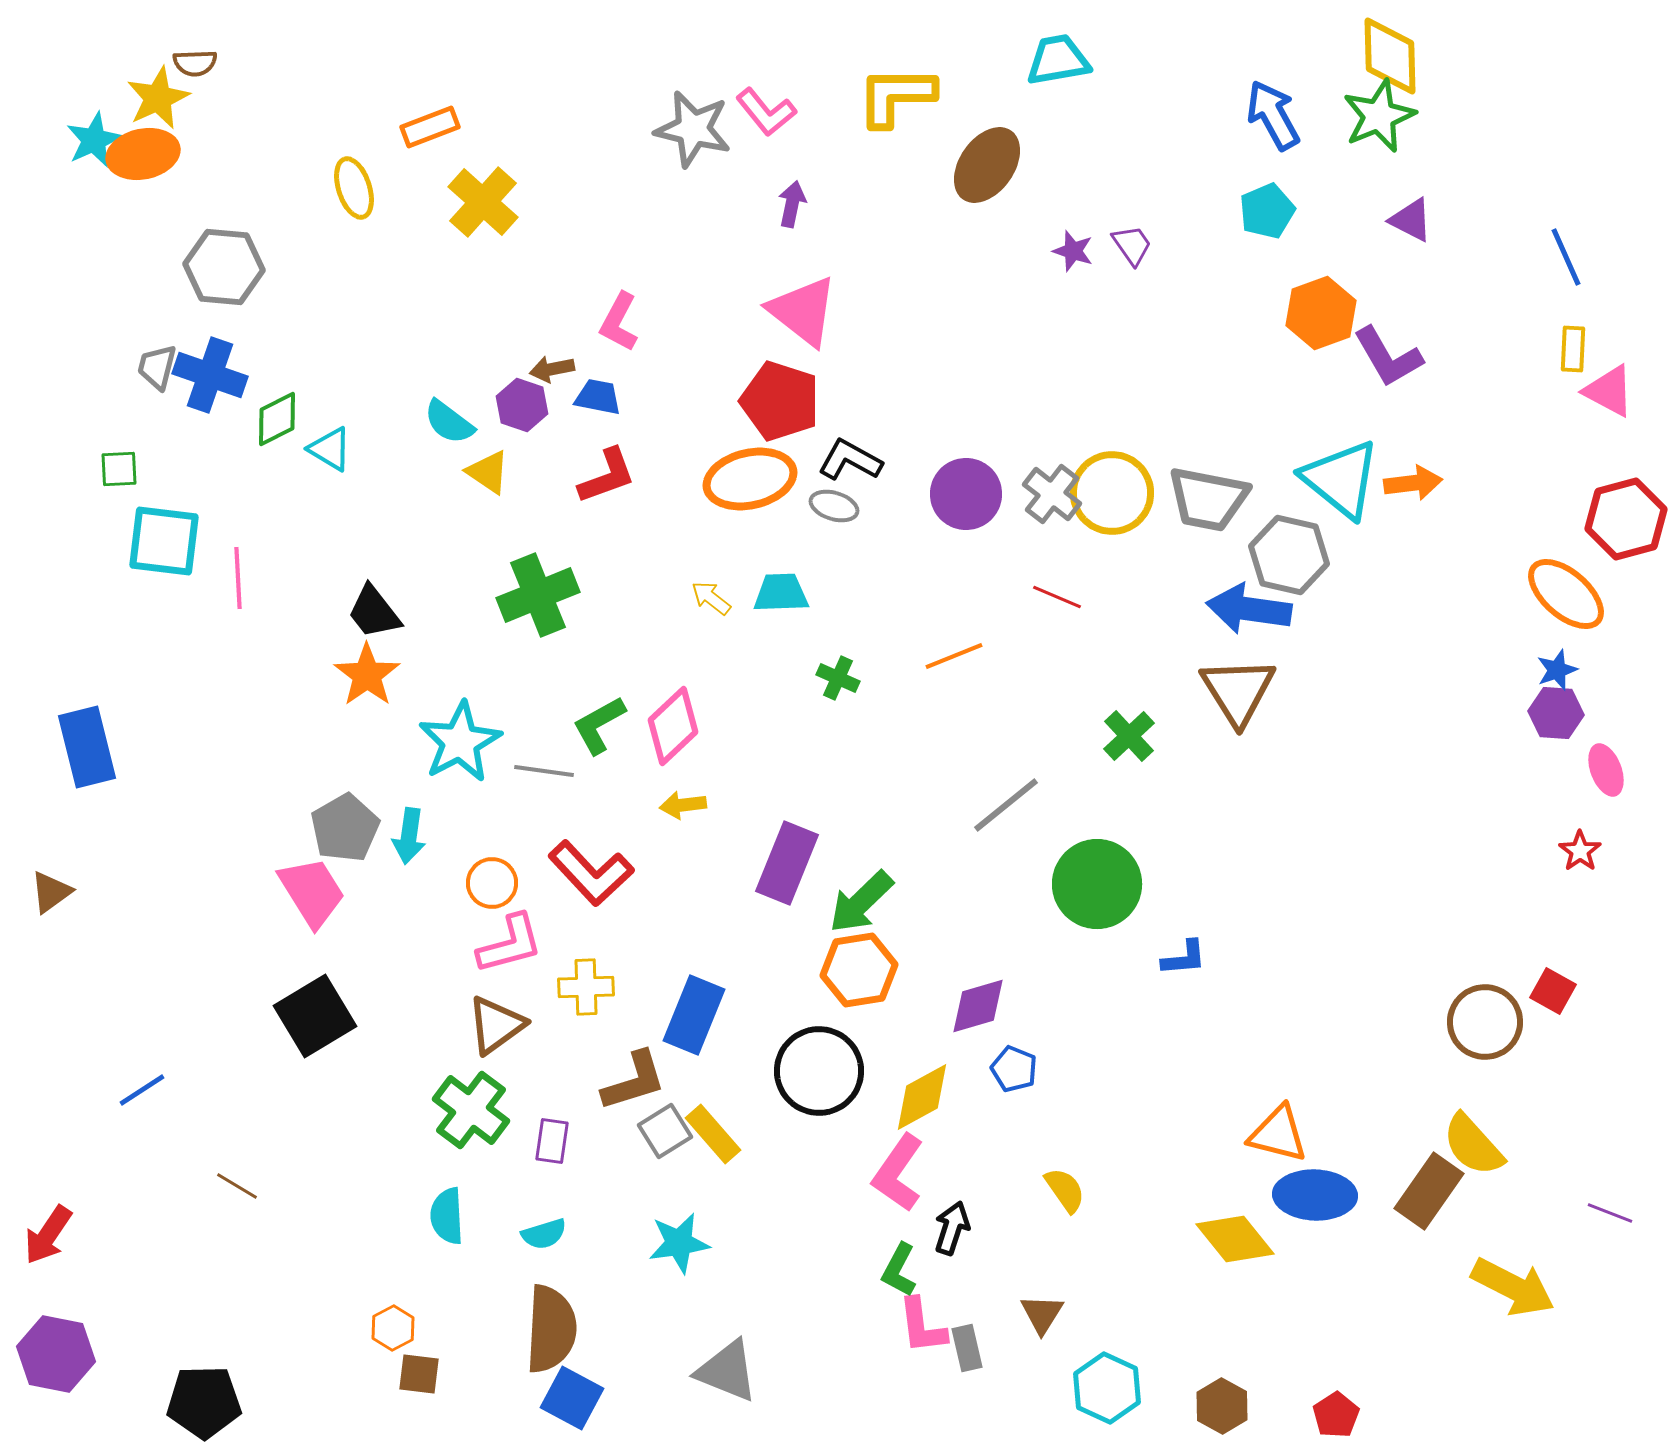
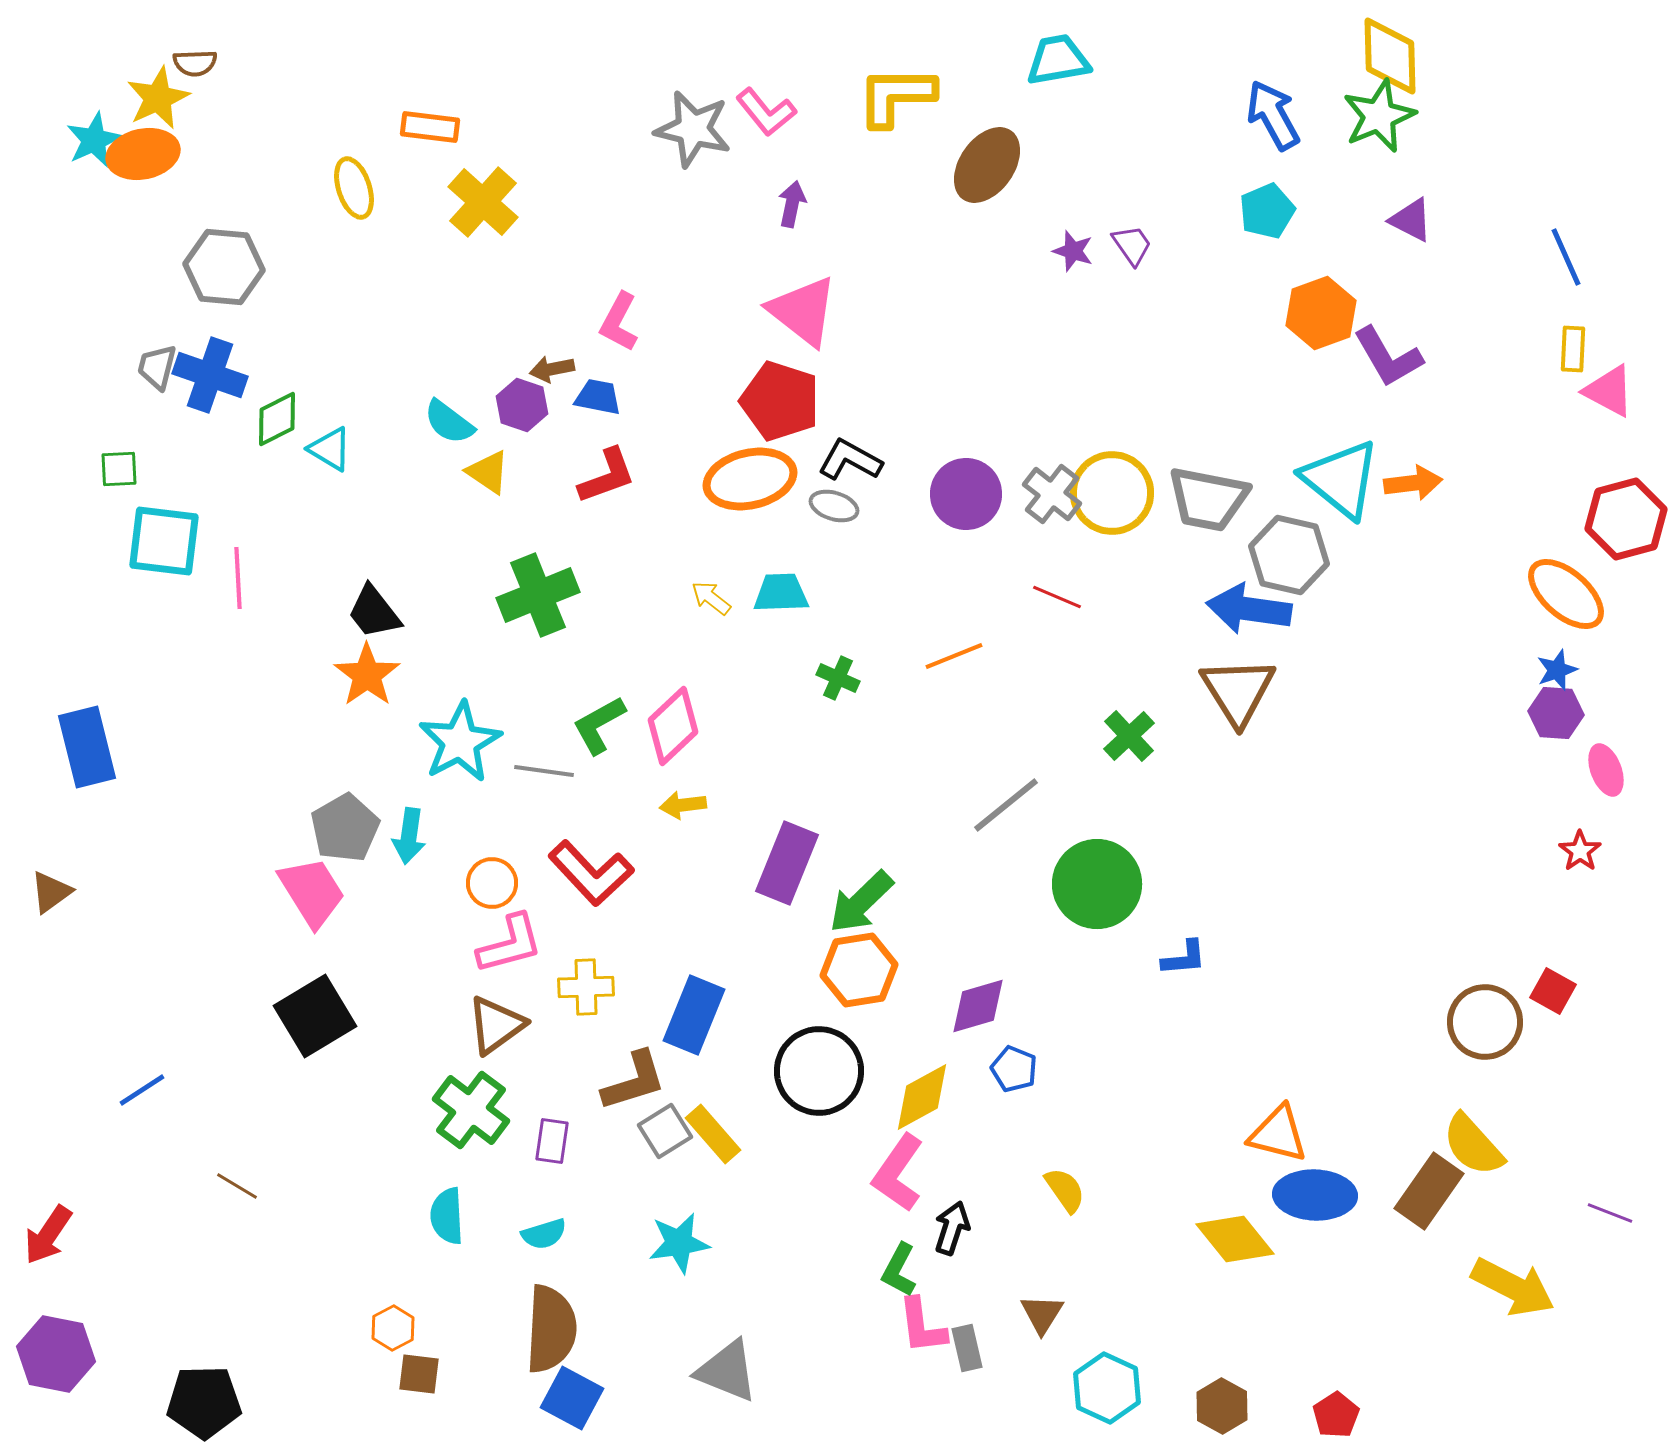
orange rectangle at (430, 127): rotated 28 degrees clockwise
